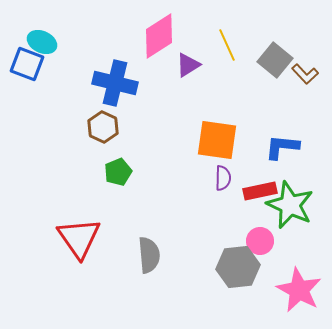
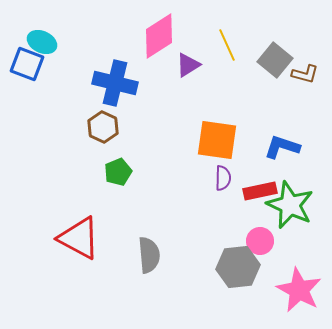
brown L-shape: rotated 32 degrees counterclockwise
blue L-shape: rotated 12 degrees clockwise
red triangle: rotated 27 degrees counterclockwise
